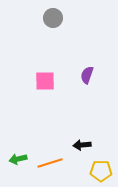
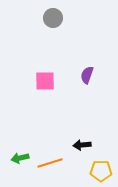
green arrow: moved 2 px right, 1 px up
